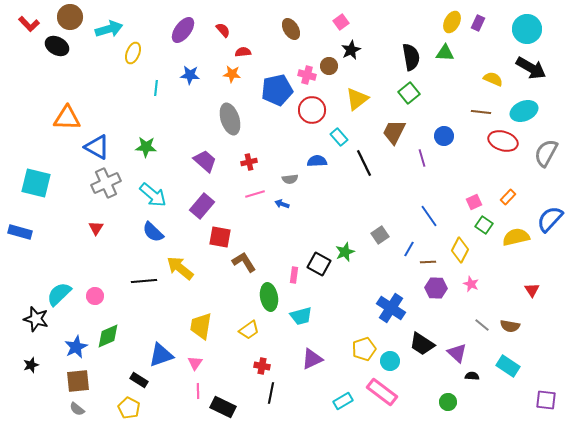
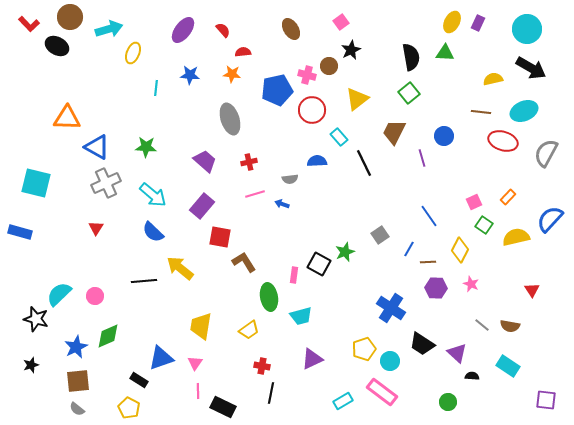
yellow semicircle at (493, 79): rotated 36 degrees counterclockwise
blue triangle at (161, 355): moved 3 px down
